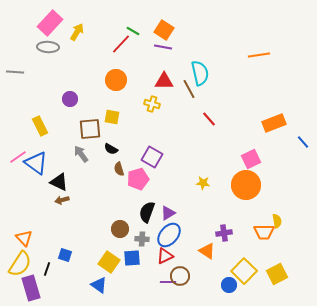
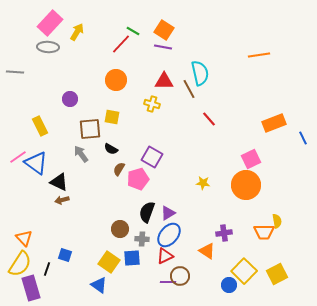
blue line at (303, 142): moved 4 px up; rotated 16 degrees clockwise
brown semicircle at (119, 169): rotated 48 degrees clockwise
